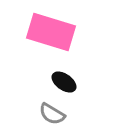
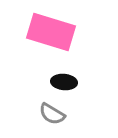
black ellipse: rotated 30 degrees counterclockwise
